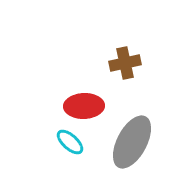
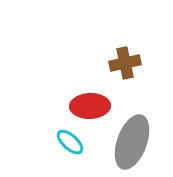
red ellipse: moved 6 px right
gray ellipse: rotated 8 degrees counterclockwise
